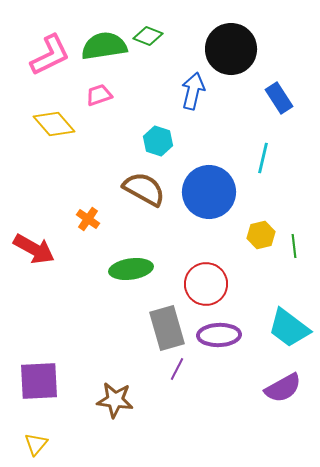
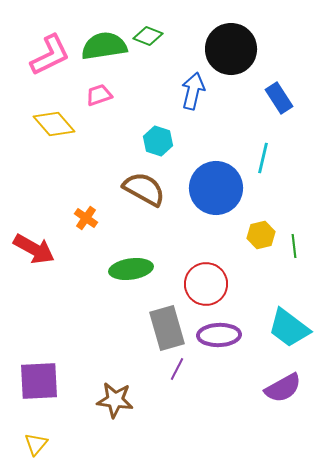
blue circle: moved 7 px right, 4 px up
orange cross: moved 2 px left, 1 px up
